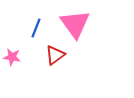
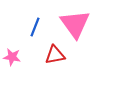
blue line: moved 1 px left, 1 px up
red triangle: rotated 25 degrees clockwise
